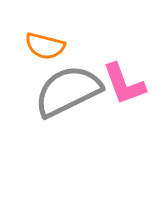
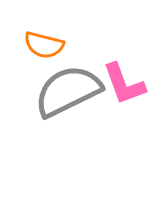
orange semicircle: moved 1 px left, 1 px up
